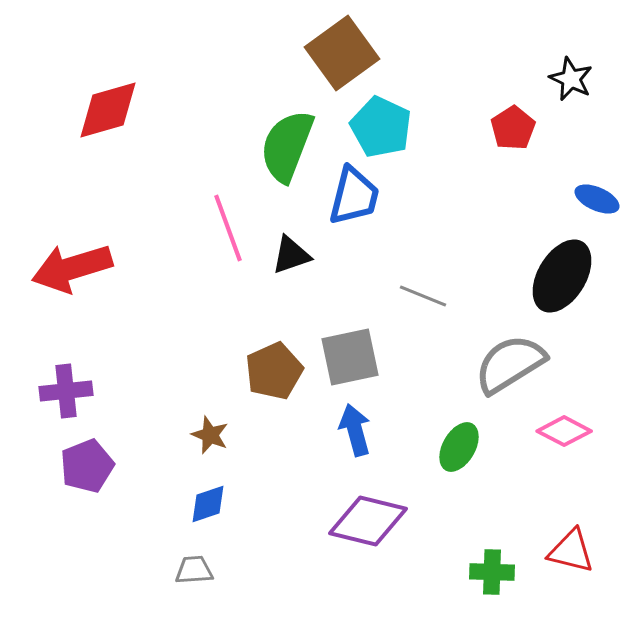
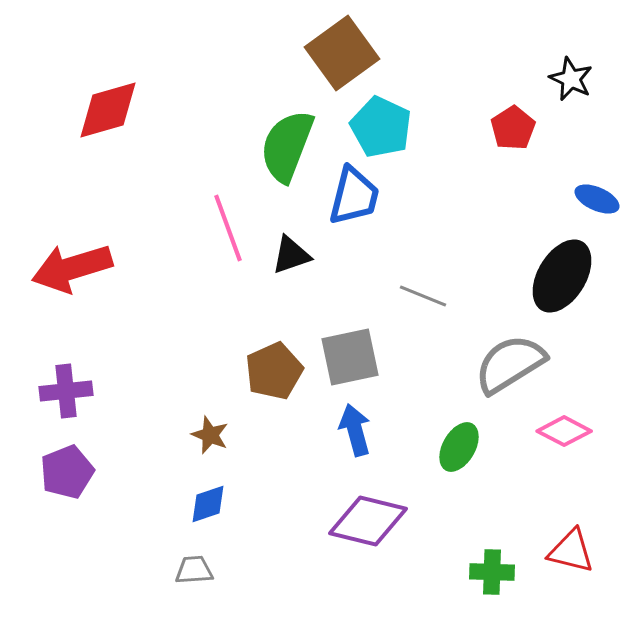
purple pentagon: moved 20 px left, 6 px down
